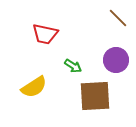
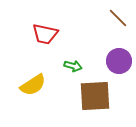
purple circle: moved 3 px right, 1 px down
green arrow: rotated 18 degrees counterclockwise
yellow semicircle: moved 1 px left, 2 px up
